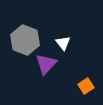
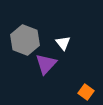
orange square: moved 6 px down; rotated 21 degrees counterclockwise
